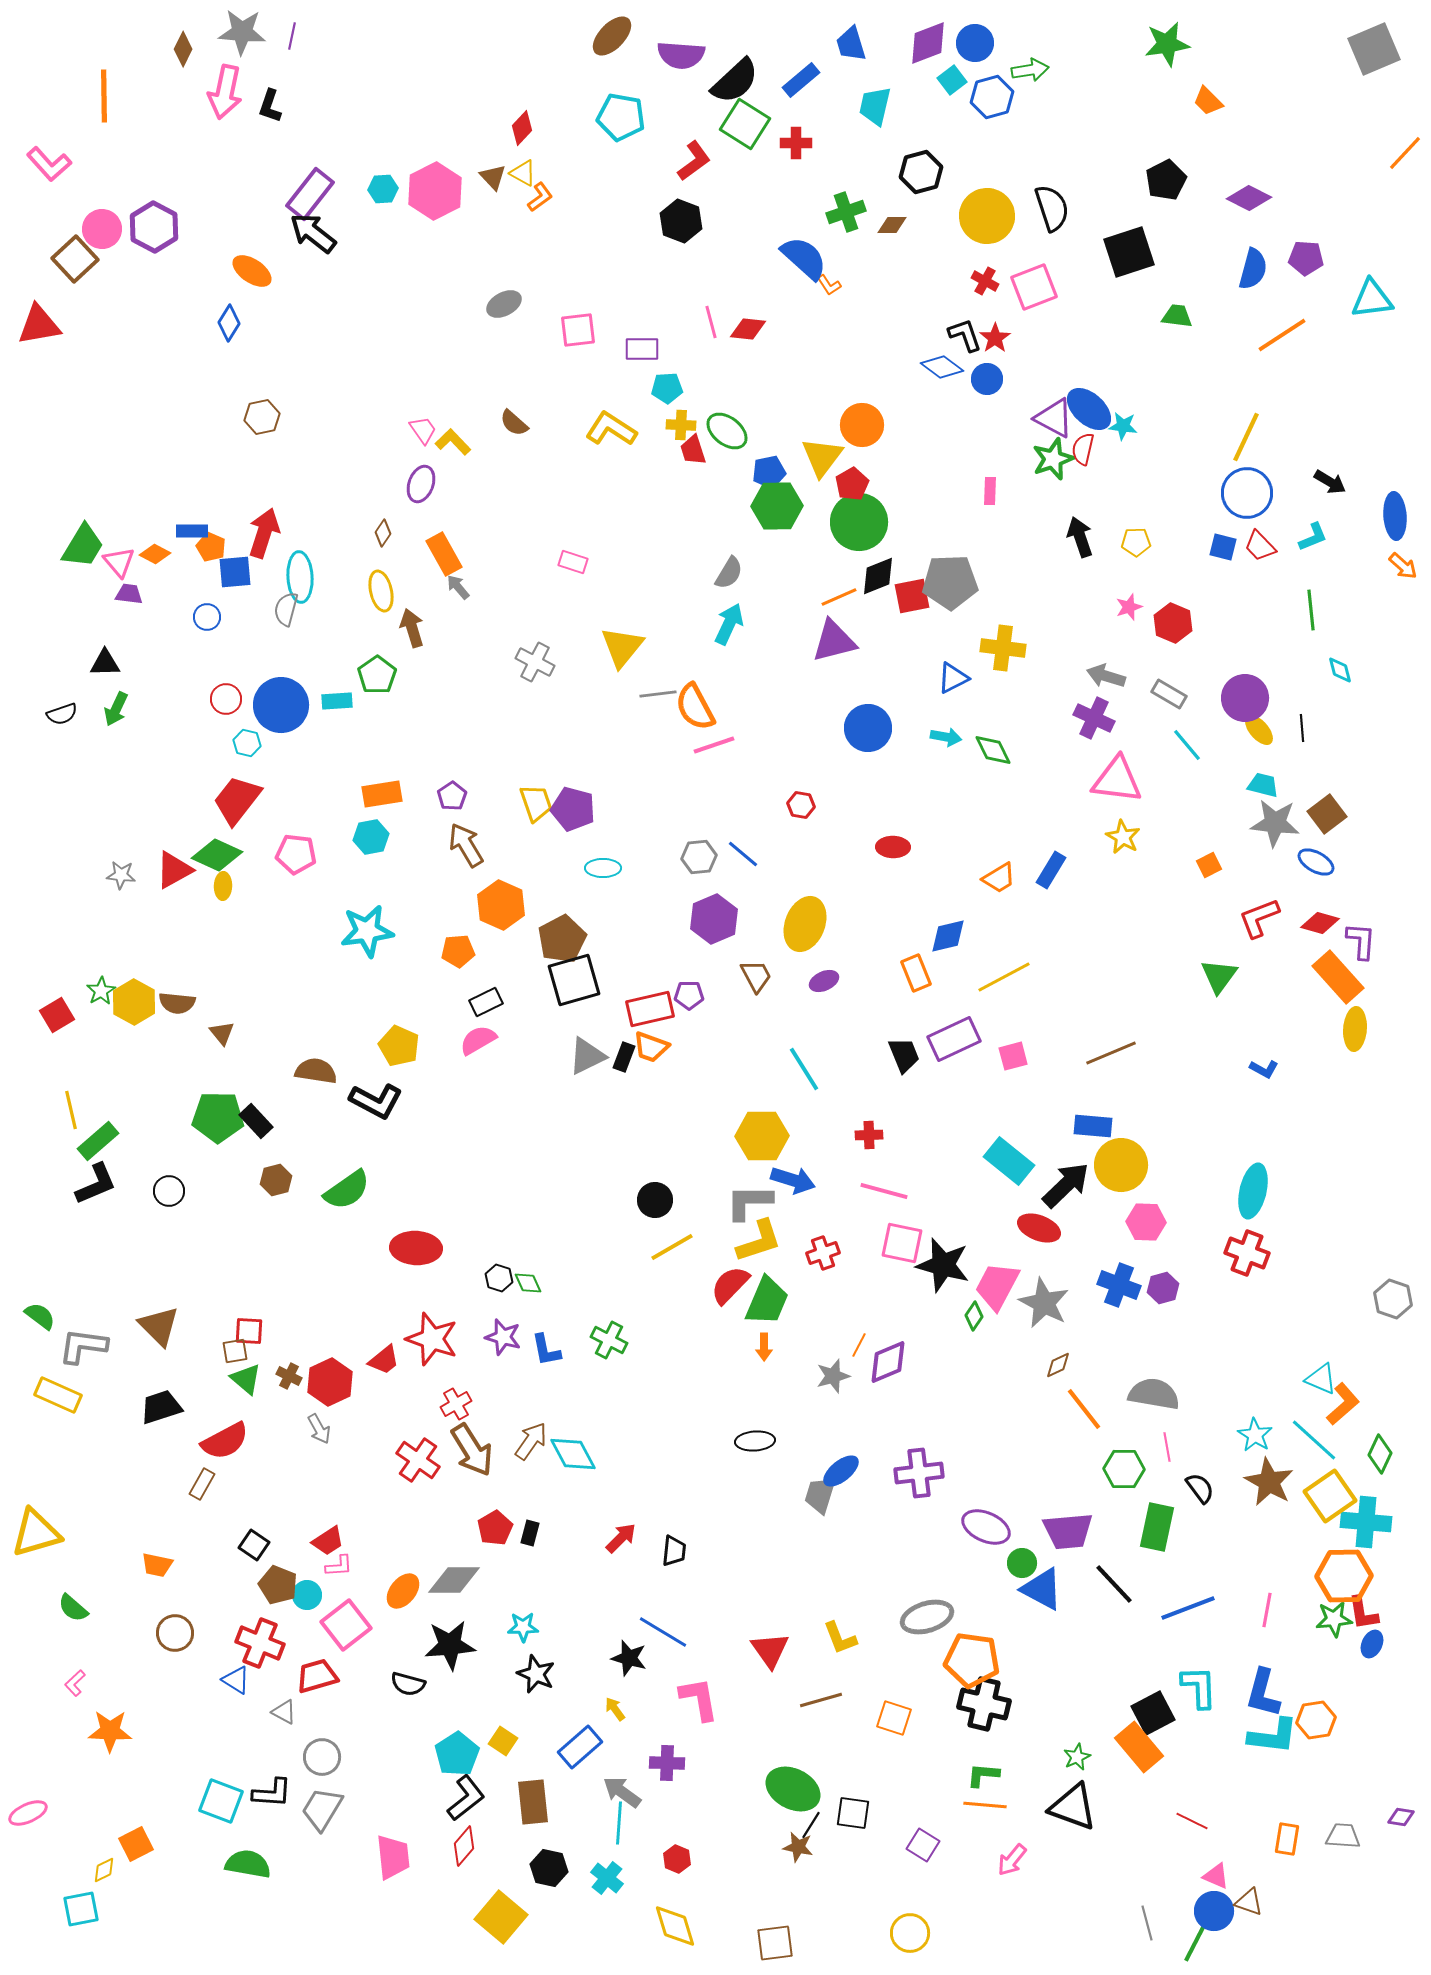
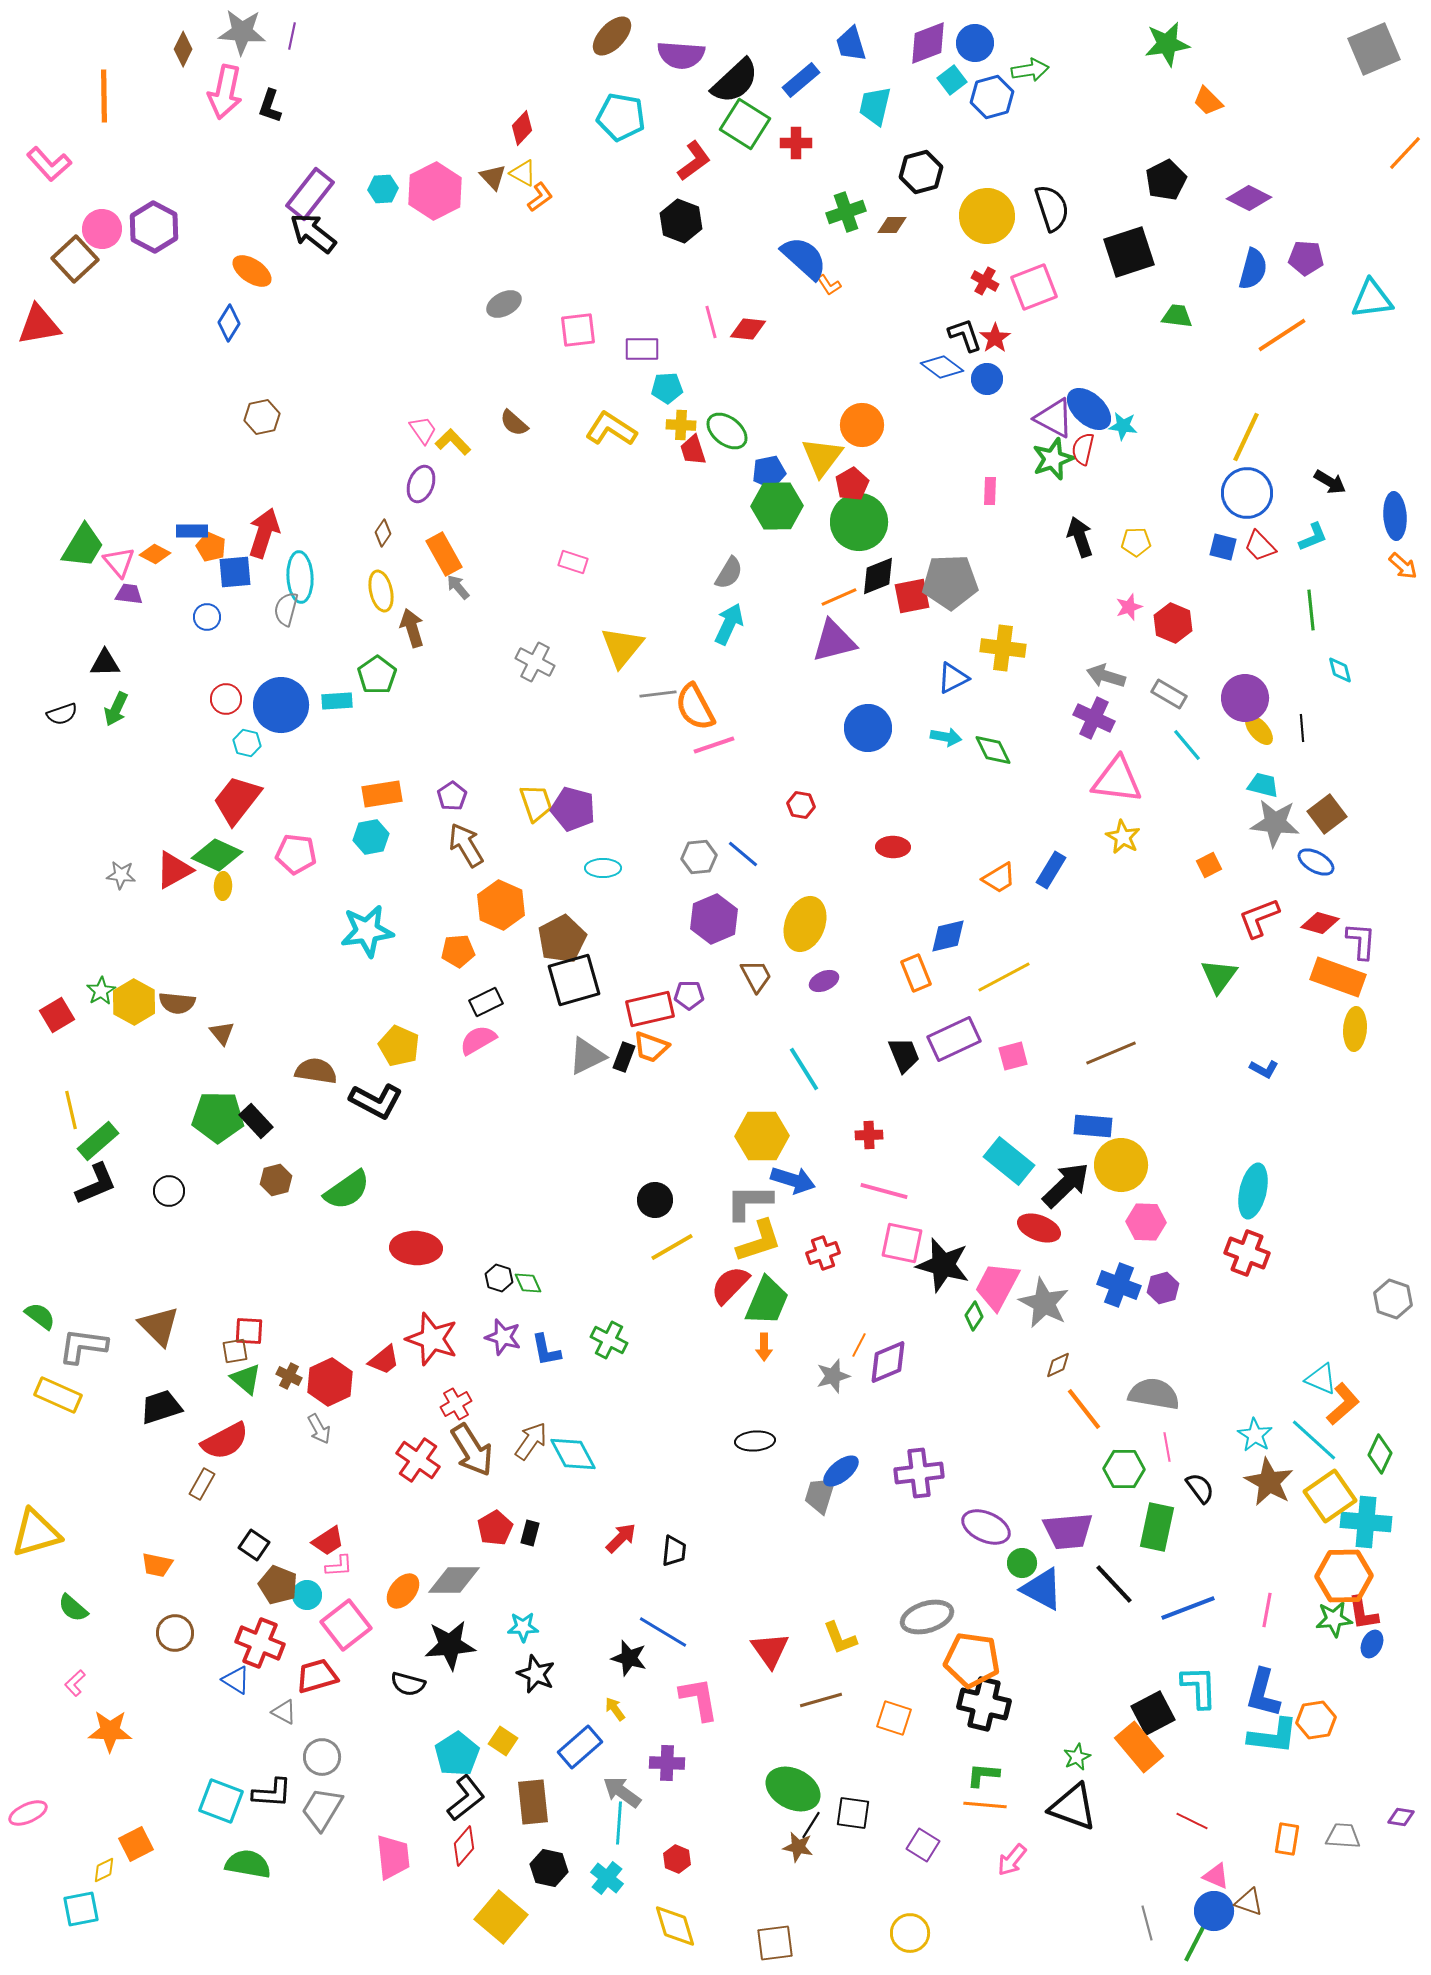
orange rectangle at (1338, 977): rotated 28 degrees counterclockwise
